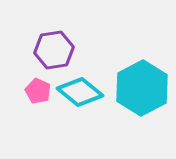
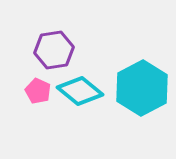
cyan diamond: moved 1 px up
